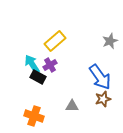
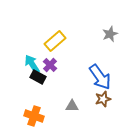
gray star: moved 7 px up
purple cross: rotated 16 degrees counterclockwise
